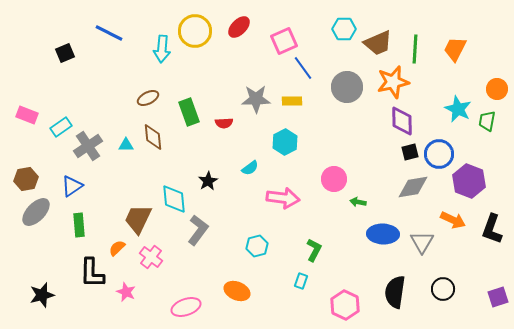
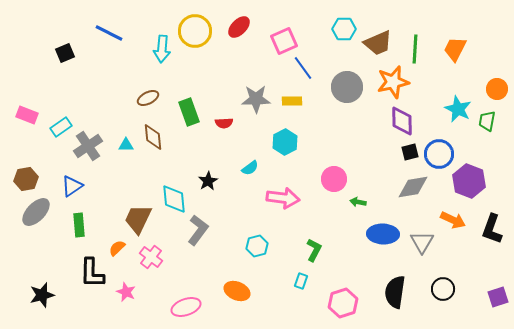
pink hexagon at (345, 305): moved 2 px left, 2 px up; rotated 16 degrees clockwise
